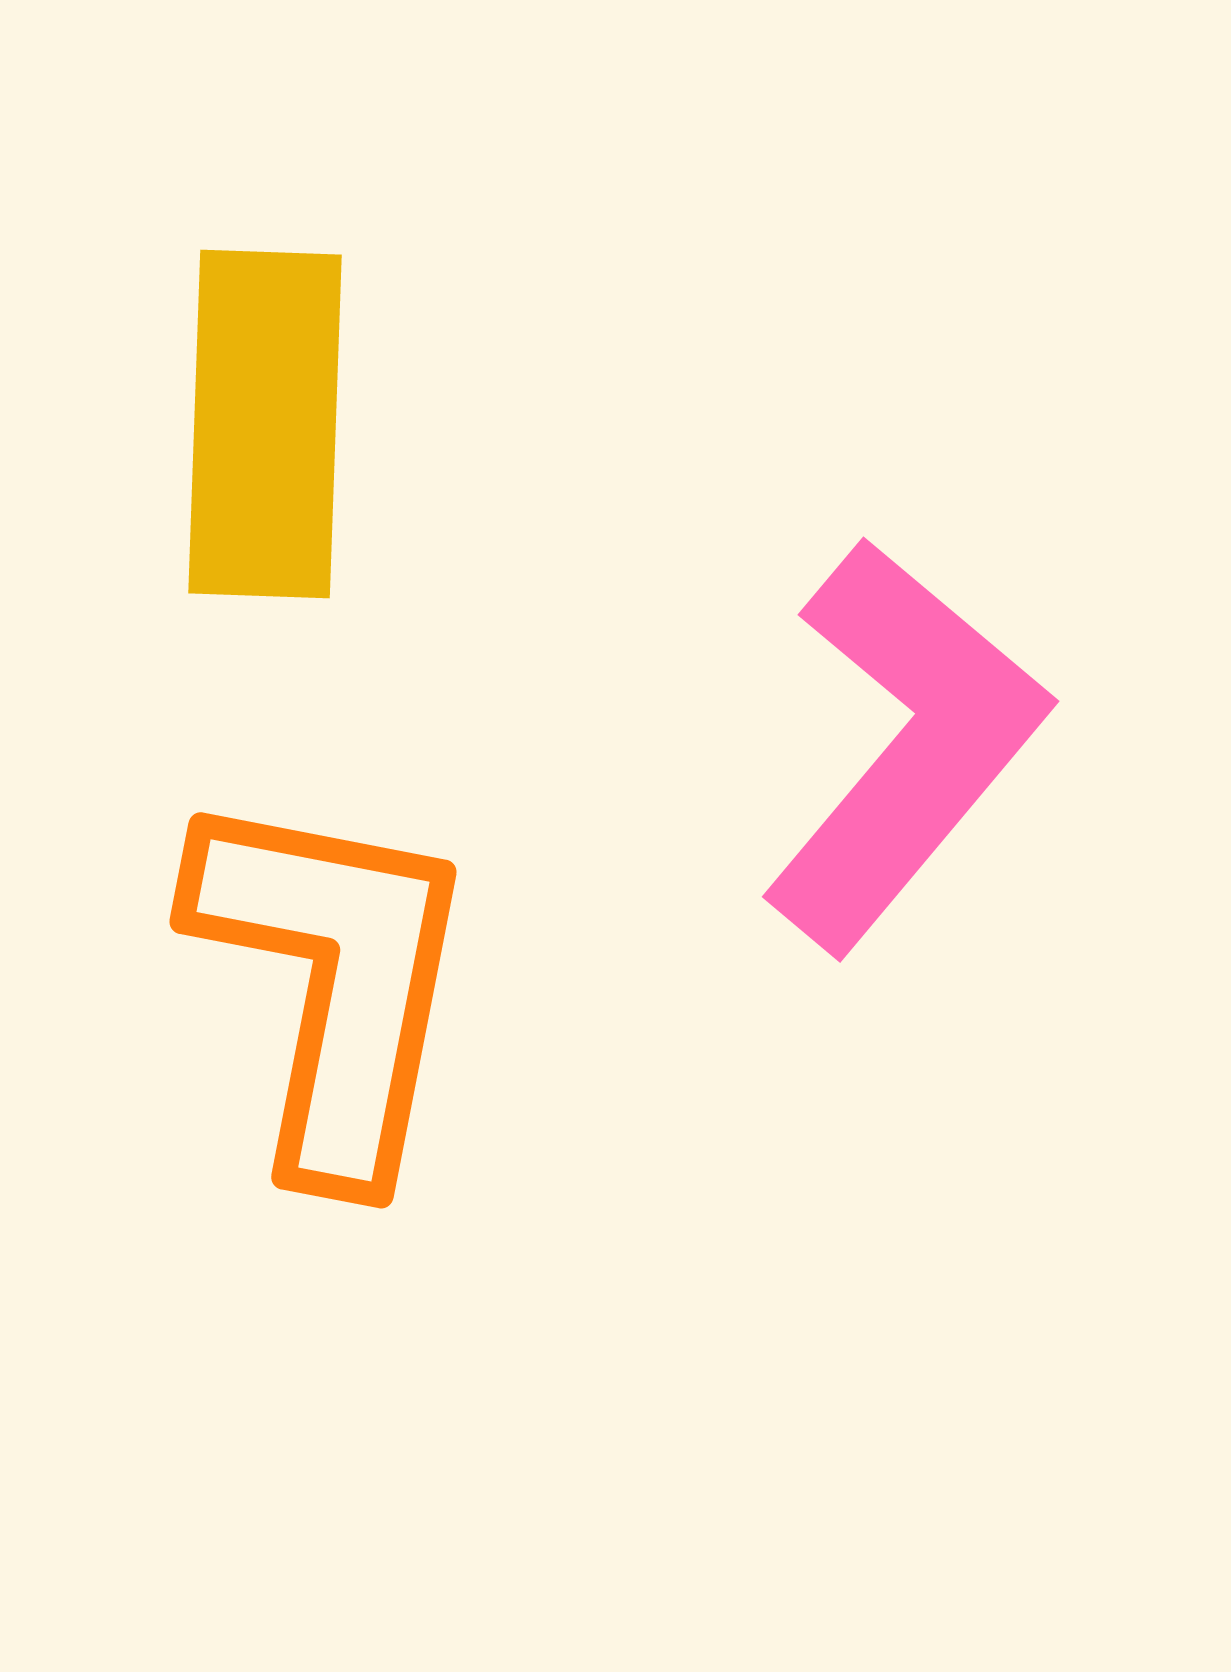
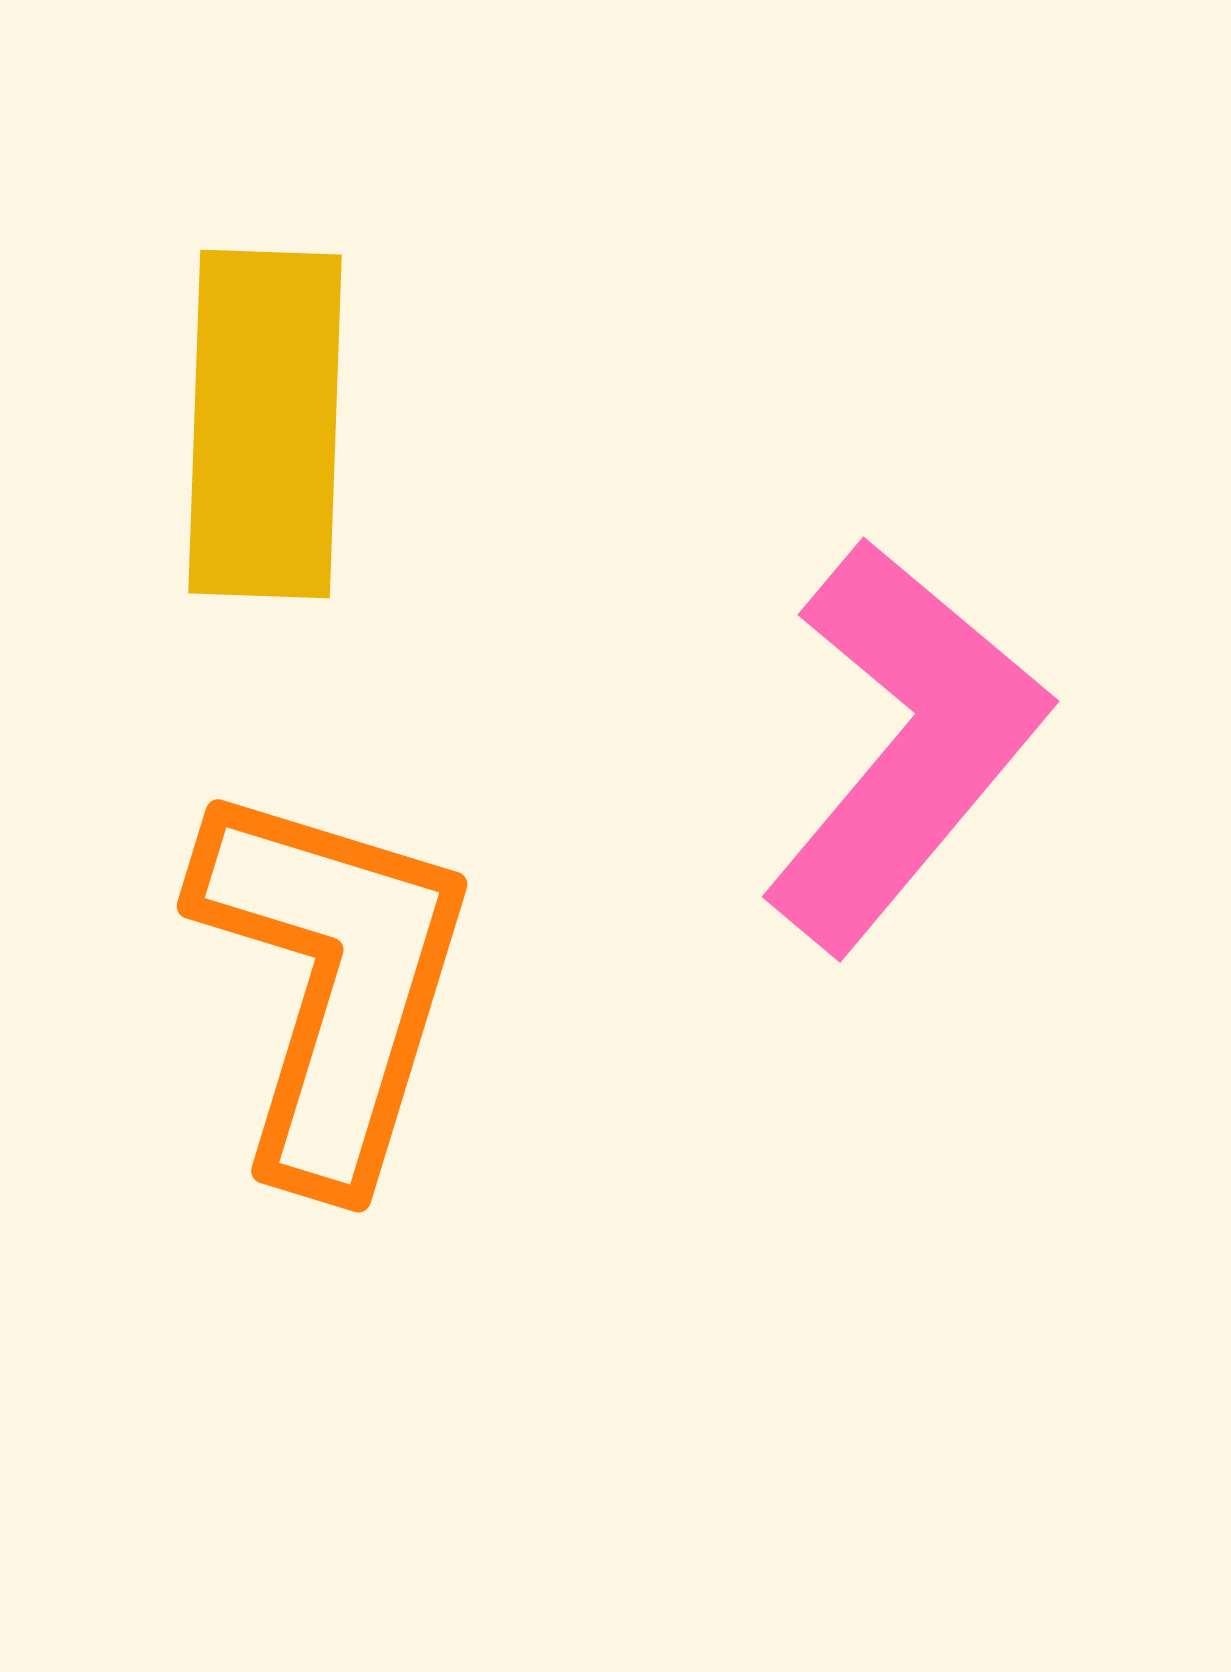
orange L-shape: rotated 6 degrees clockwise
